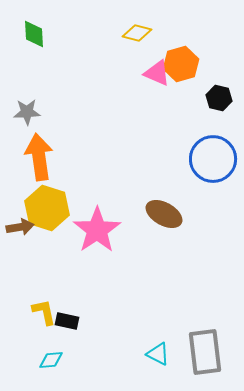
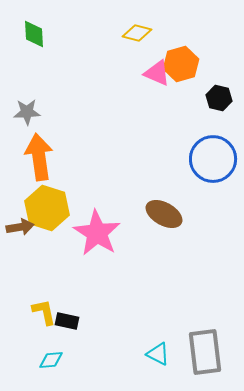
pink star: moved 3 px down; rotated 6 degrees counterclockwise
